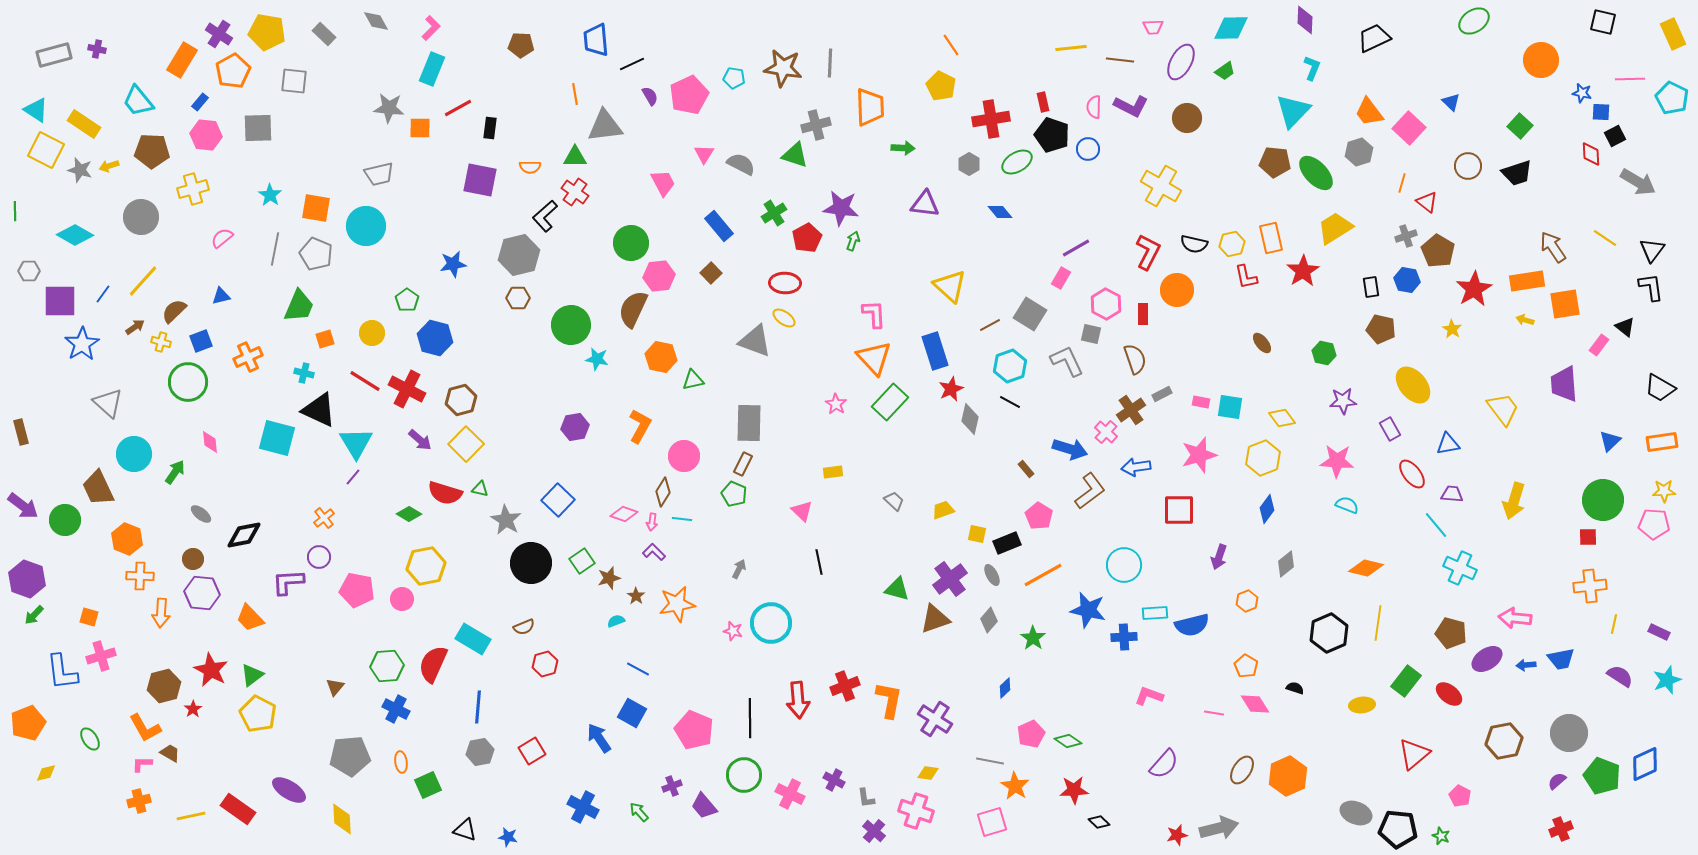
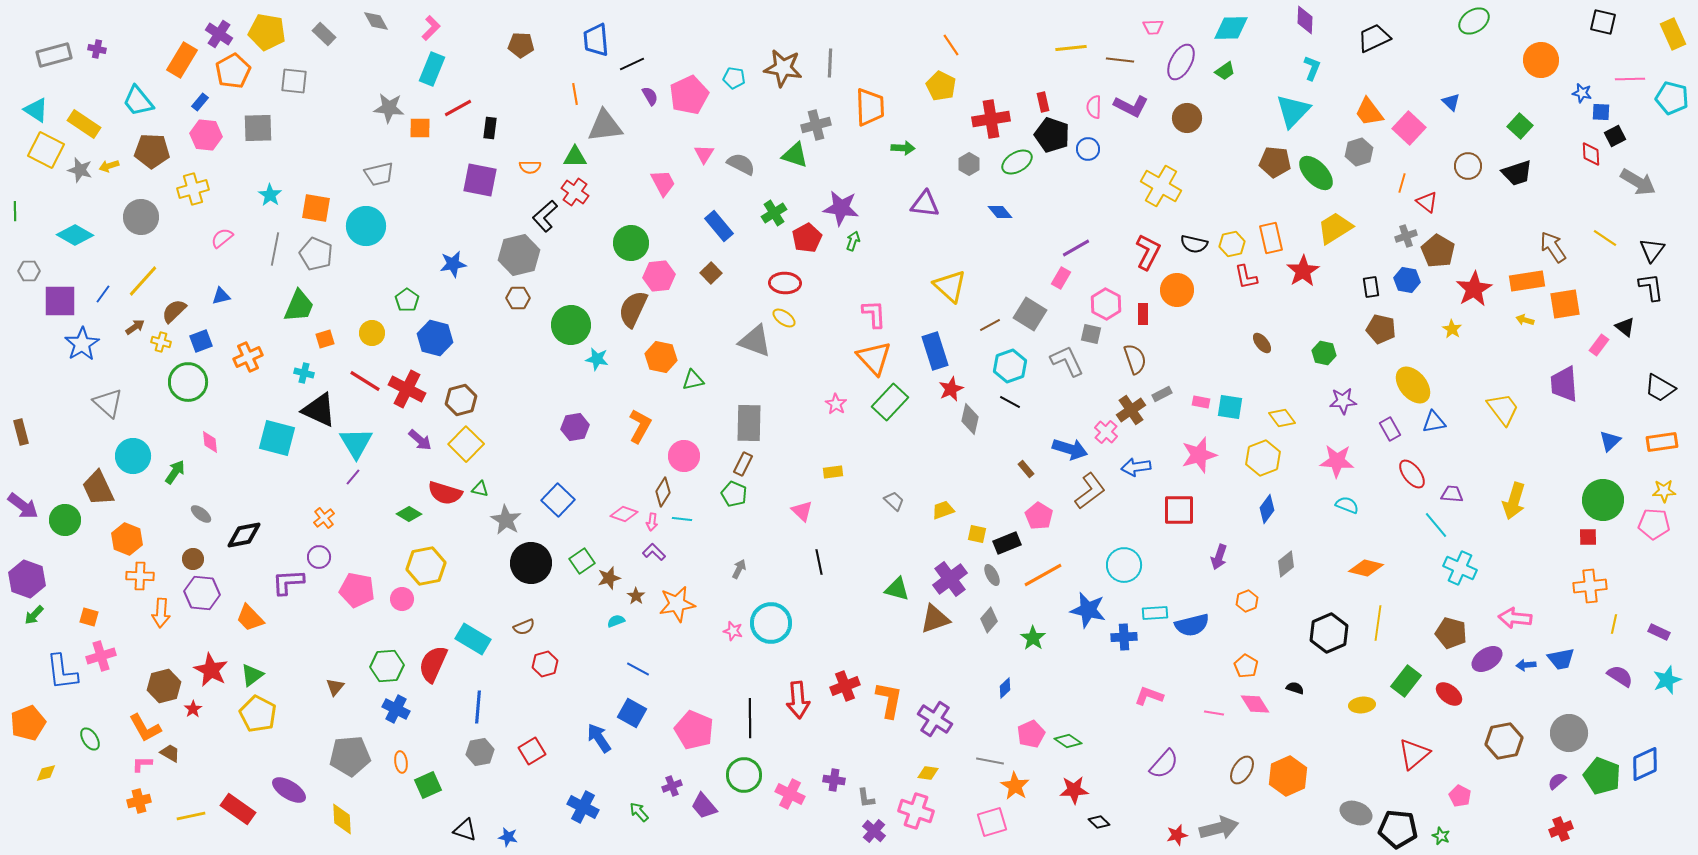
cyan pentagon at (1672, 98): rotated 12 degrees counterclockwise
blue triangle at (1448, 444): moved 14 px left, 22 px up
cyan circle at (134, 454): moved 1 px left, 2 px down
purple cross at (834, 780): rotated 20 degrees counterclockwise
